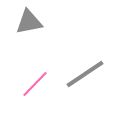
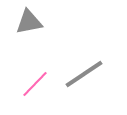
gray line: moved 1 px left
